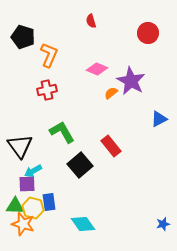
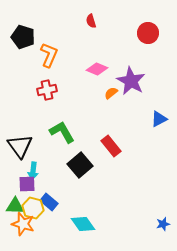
cyan arrow: rotated 54 degrees counterclockwise
blue rectangle: rotated 42 degrees counterclockwise
